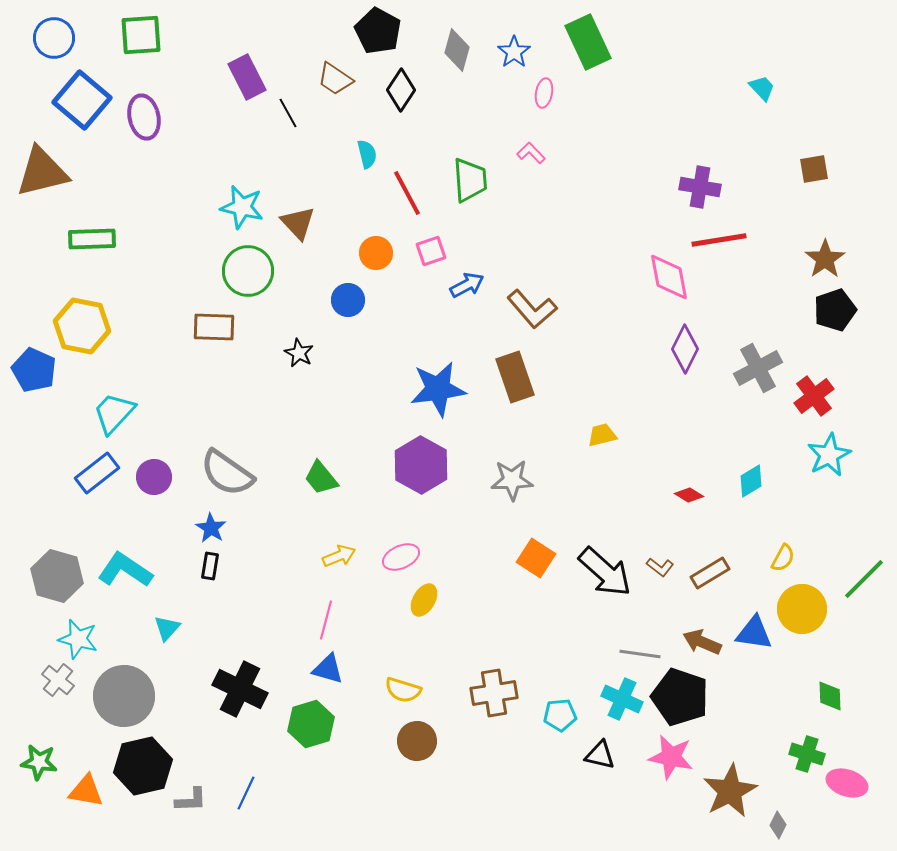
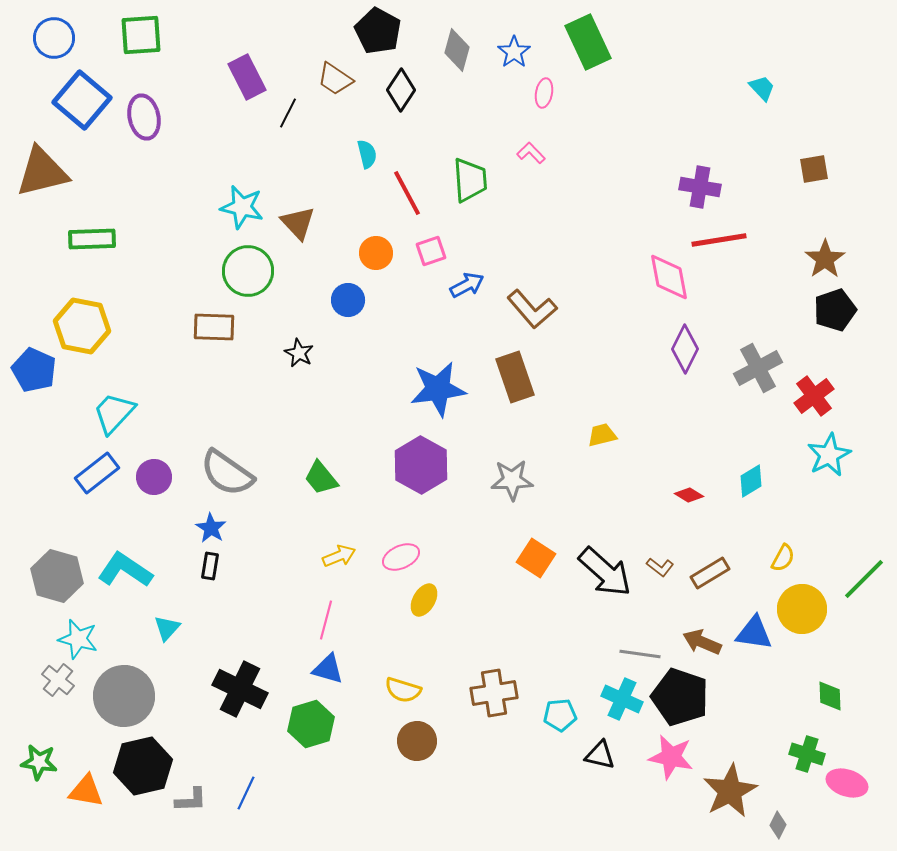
black line at (288, 113): rotated 56 degrees clockwise
